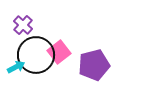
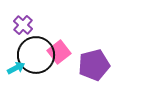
cyan arrow: moved 1 px down
